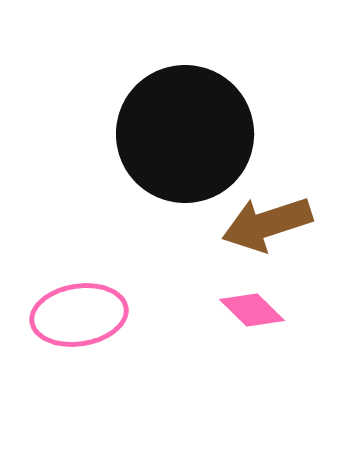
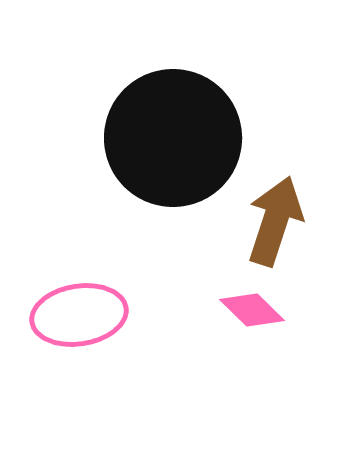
black circle: moved 12 px left, 4 px down
brown arrow: moved 8 px right, 3 px up; rotated 126 degrees clockwise
